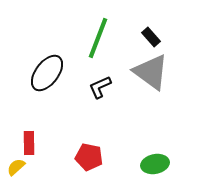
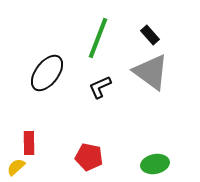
black rectangle: moved 1 px left, 2 px up
